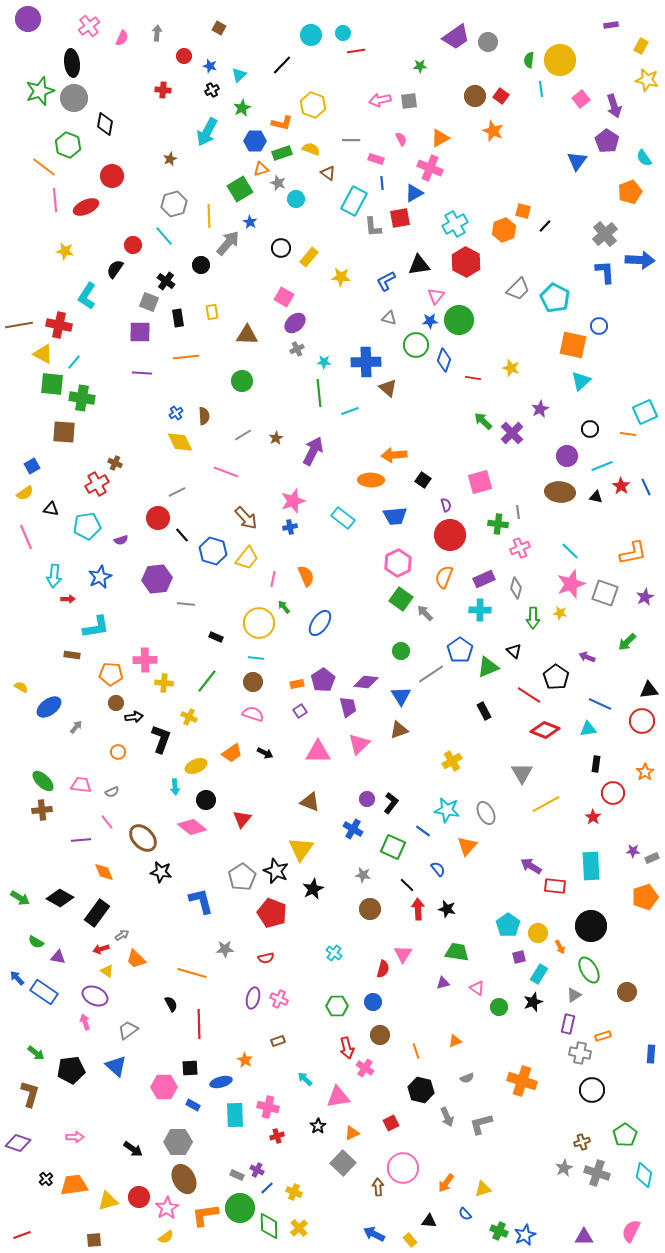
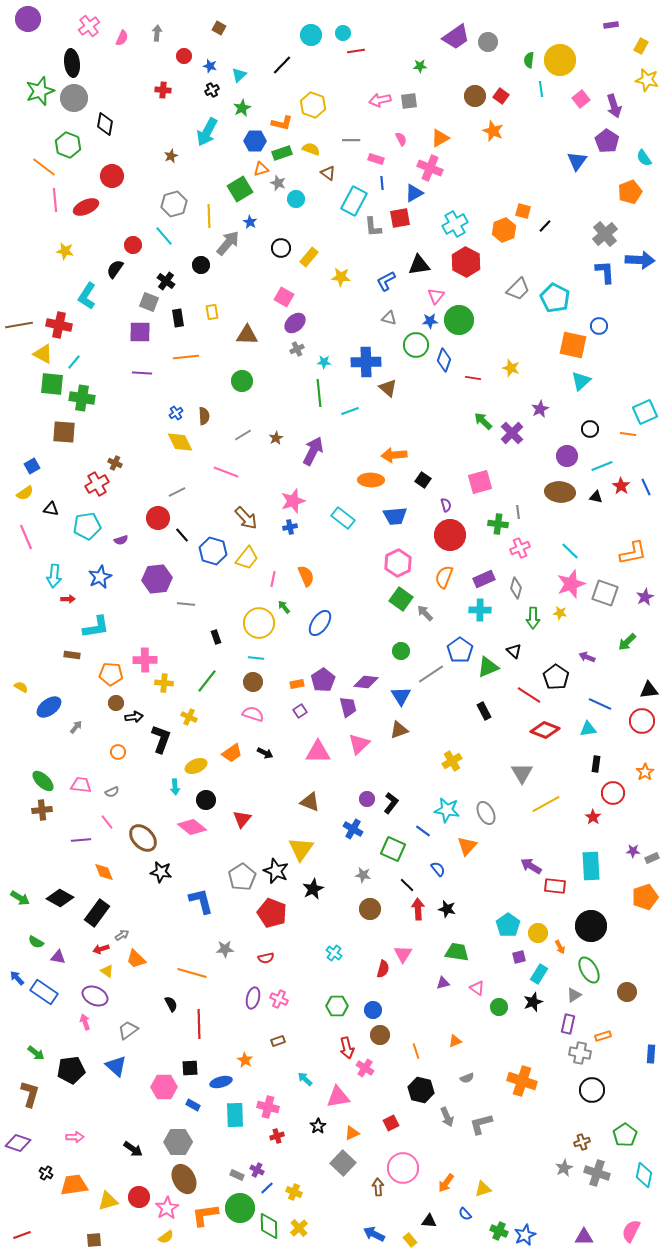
brown star at (170, 159): moved 1 px right, 3 px up
black rectangle at (216, 637): rotated 48 degrees clockwise
green square at (393, 847): moved 2 px down
blue circle at (373, 1002): moved 8 px down
black cross at (46, 1179): moved 6 px up; rotated 16 degrees counterclockwise
